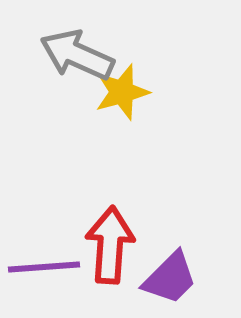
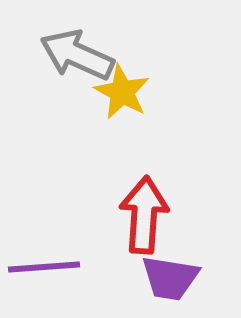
yellow star: rotated 28 degrees counterclockwise
red arrow: moved 34 px right, 30 px up
purple trapezoid: rotated 54 degrees clockwise
